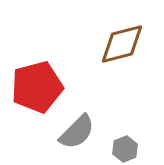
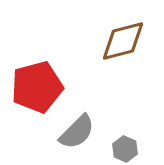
brown diamond: moved 1 px right, 3 px up
gray hexagon: rotated 15 degrees counterclockwise
